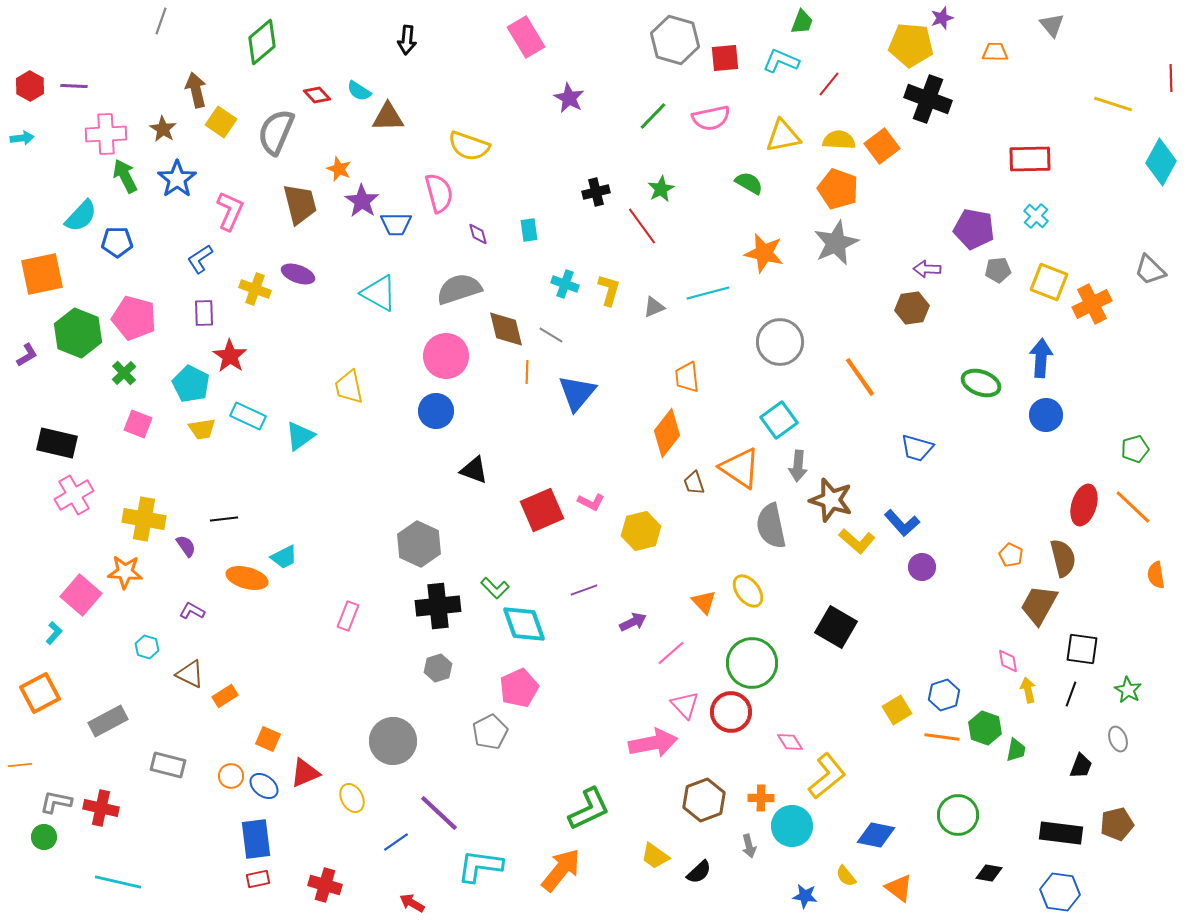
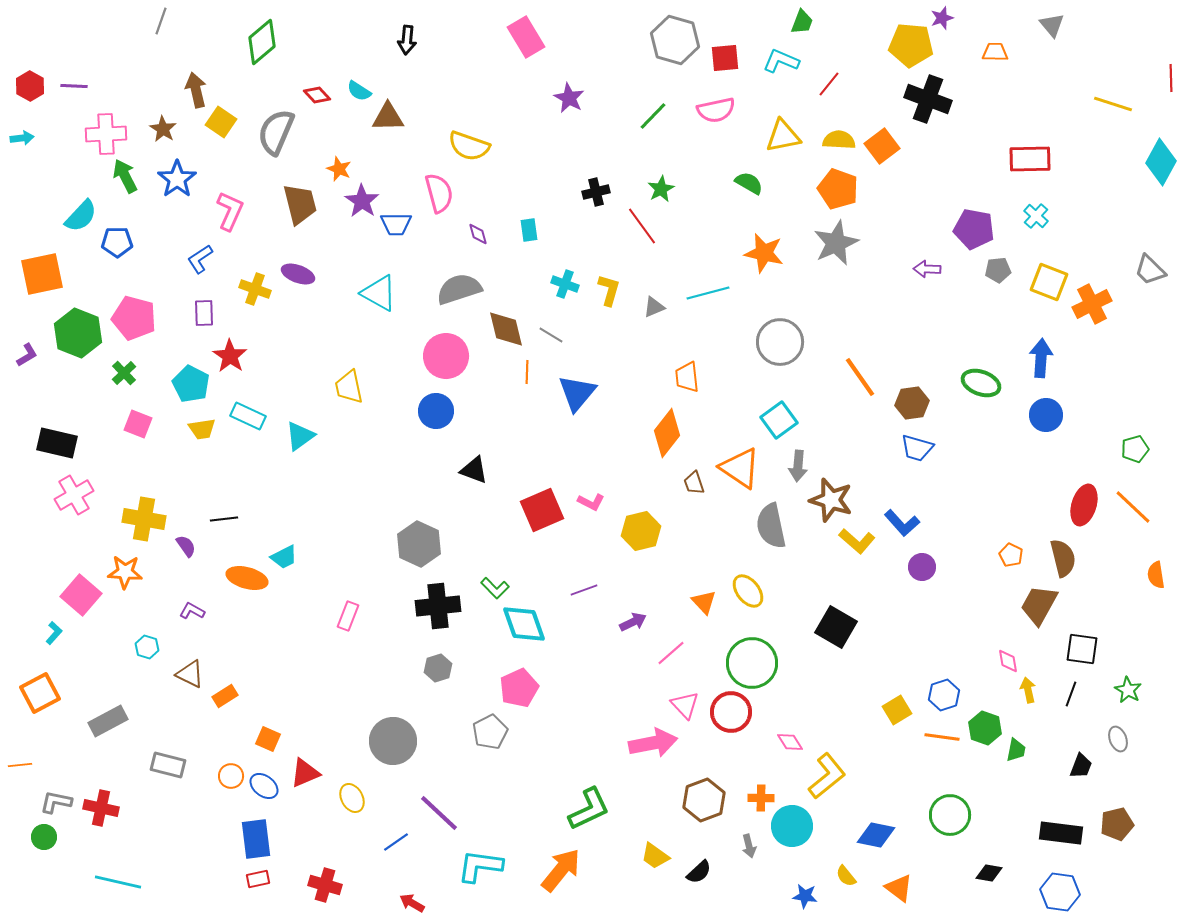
pink semicircle at (711, 118): moved 5 px right, 8 px up
brown hexagon at (912, 308): moved 95 px down
green circle at (958, 815): moved 8 px left
